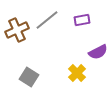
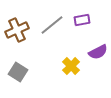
gray line: moved 5 px right, 5 px down
yellow cross: moved 6 px left, 7 px up
gray square: moved 11 px left, 5 px up
